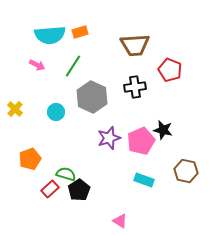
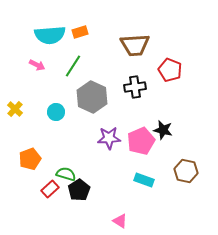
purple star: rotated 15 degrees clockwise
